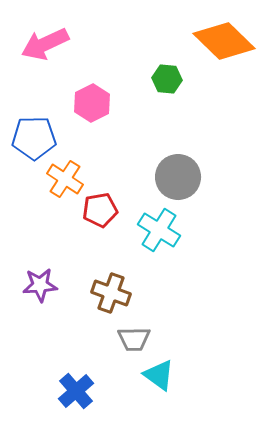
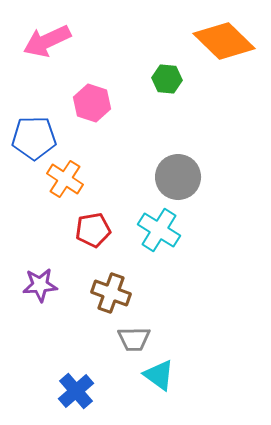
pink arrow: moved 2 px right, 3 px up
pink hexagon: rotated 15 degrees counterclockwise
red pentagon: moved 7 px left, 20 px down
